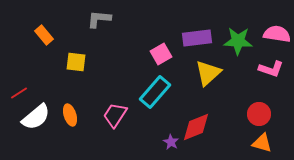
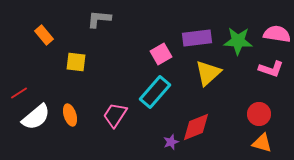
purple star: rotated 21 degrees clockwise
